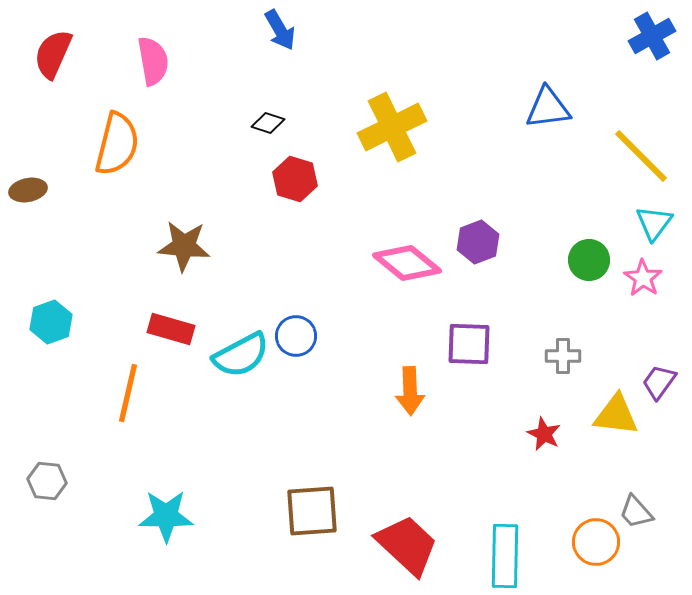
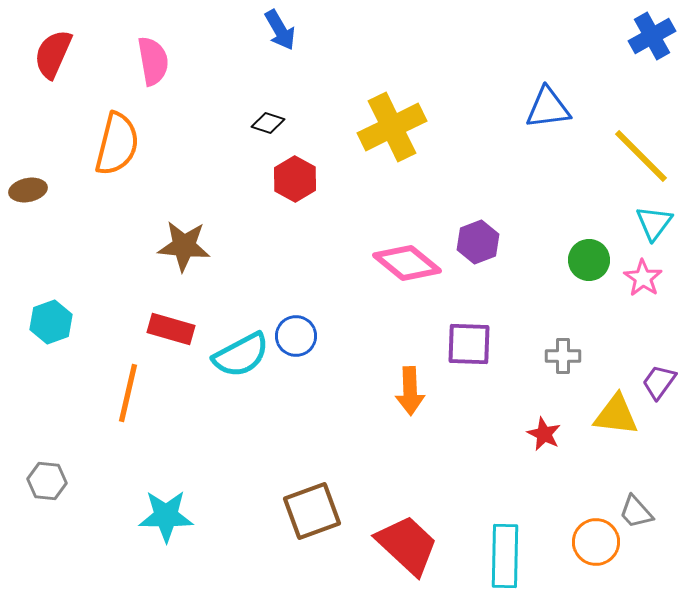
red hexagon: rotated 12 degrees clockwise
brown square: rotated 16 degrees counterclockwise
